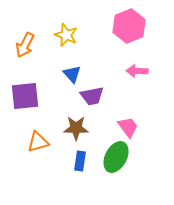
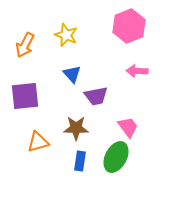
purple trapezoid: moved 4 px right
